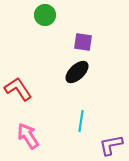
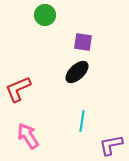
red L-shape: rotated 80 degrees counterclockwise
cyan line: moved 1 px right
